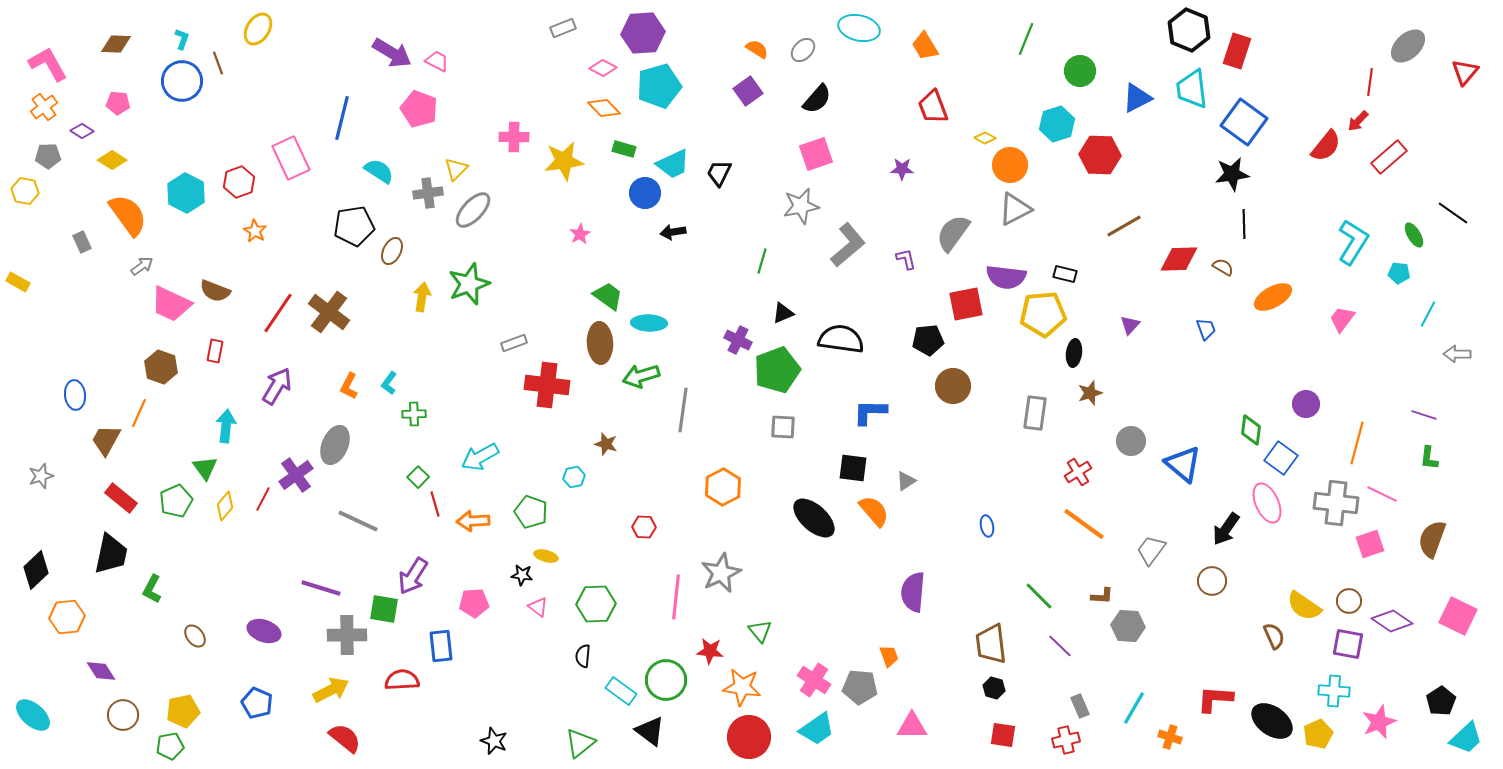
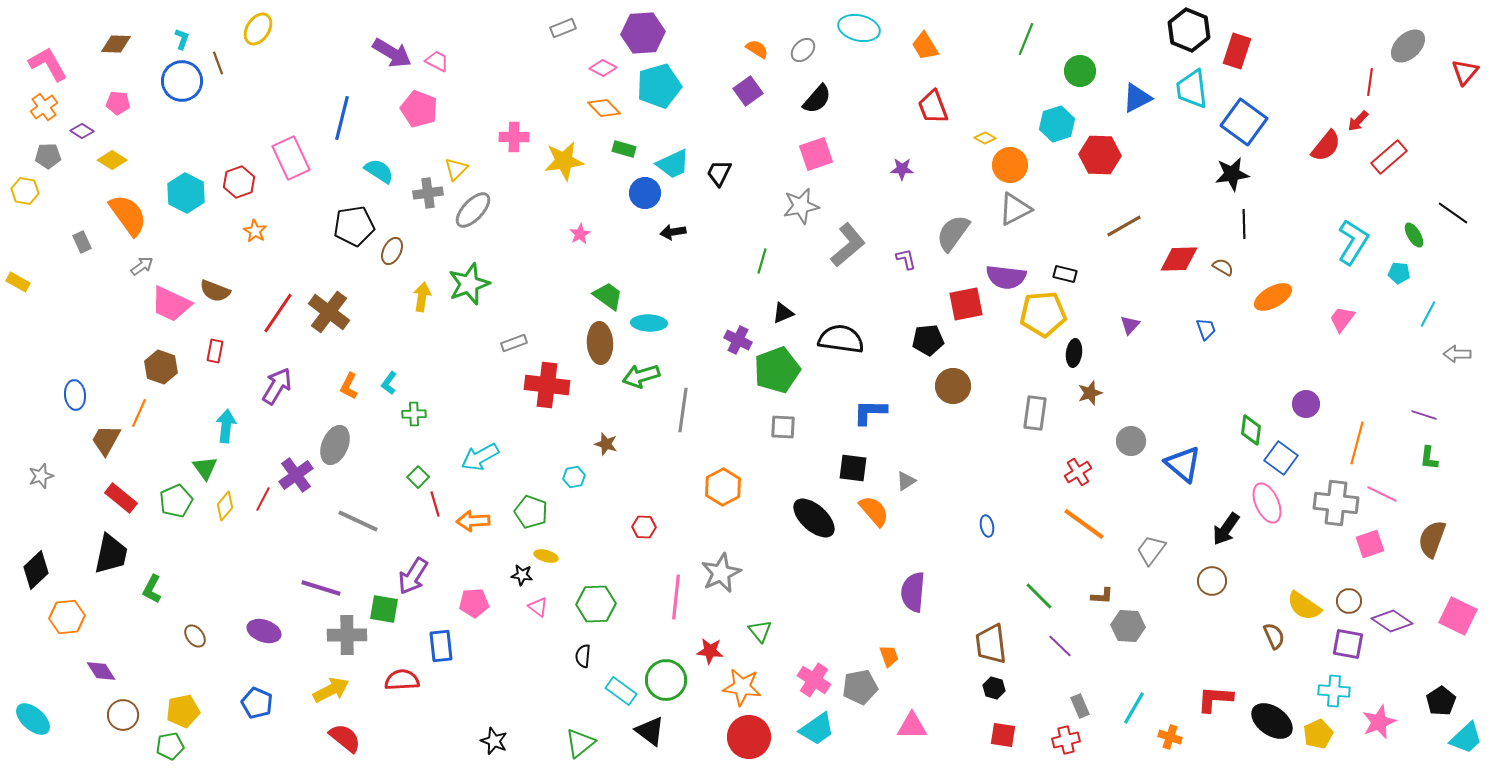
gray pentagon at (860, 687): rotated 16 degrees counterclockwise
cyan ellipse at (33, 715): moved 4 px down
